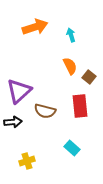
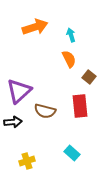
orange semicircle: moved 1 px left, 7 px up
cyan rectangle: moved 5 px down
